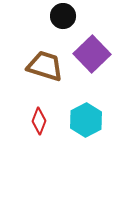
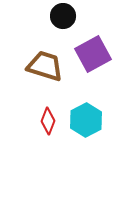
purple square: moved 1 px right; rotated 15 degrees clockwise
red diamond: moved 9 px right
